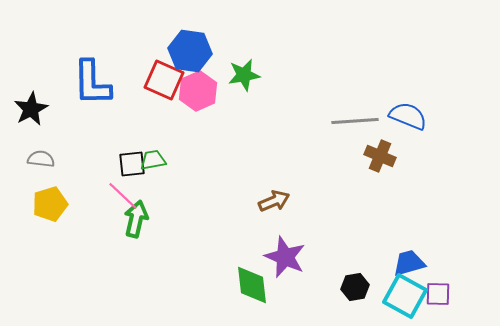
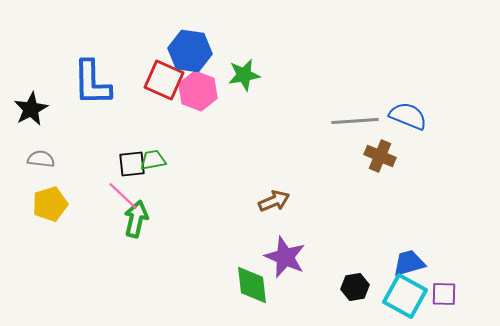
pink hexagon: rotated 15 degrees counterclockwise
purple square: moved 6 px right
